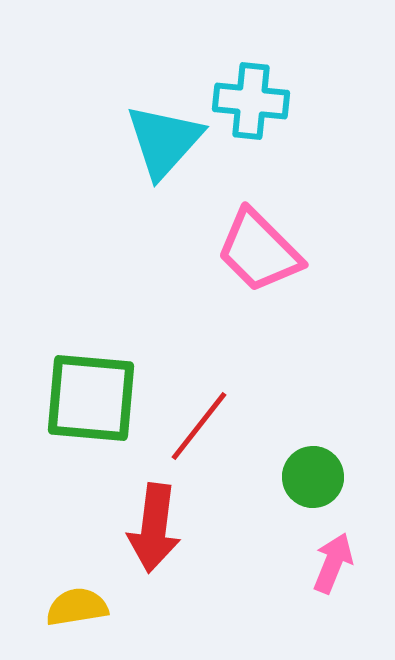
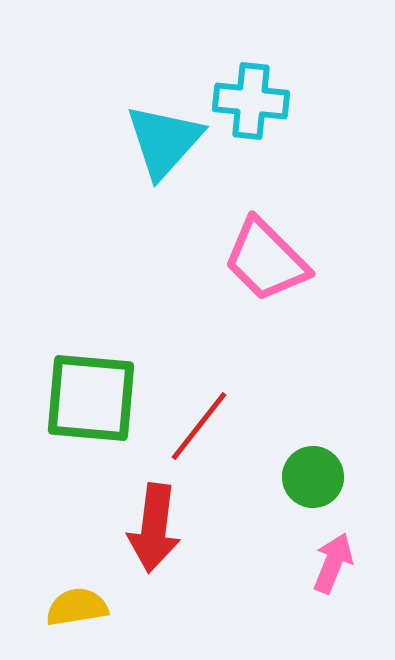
pink trapezoid: moved 7 px right, 9 px down
